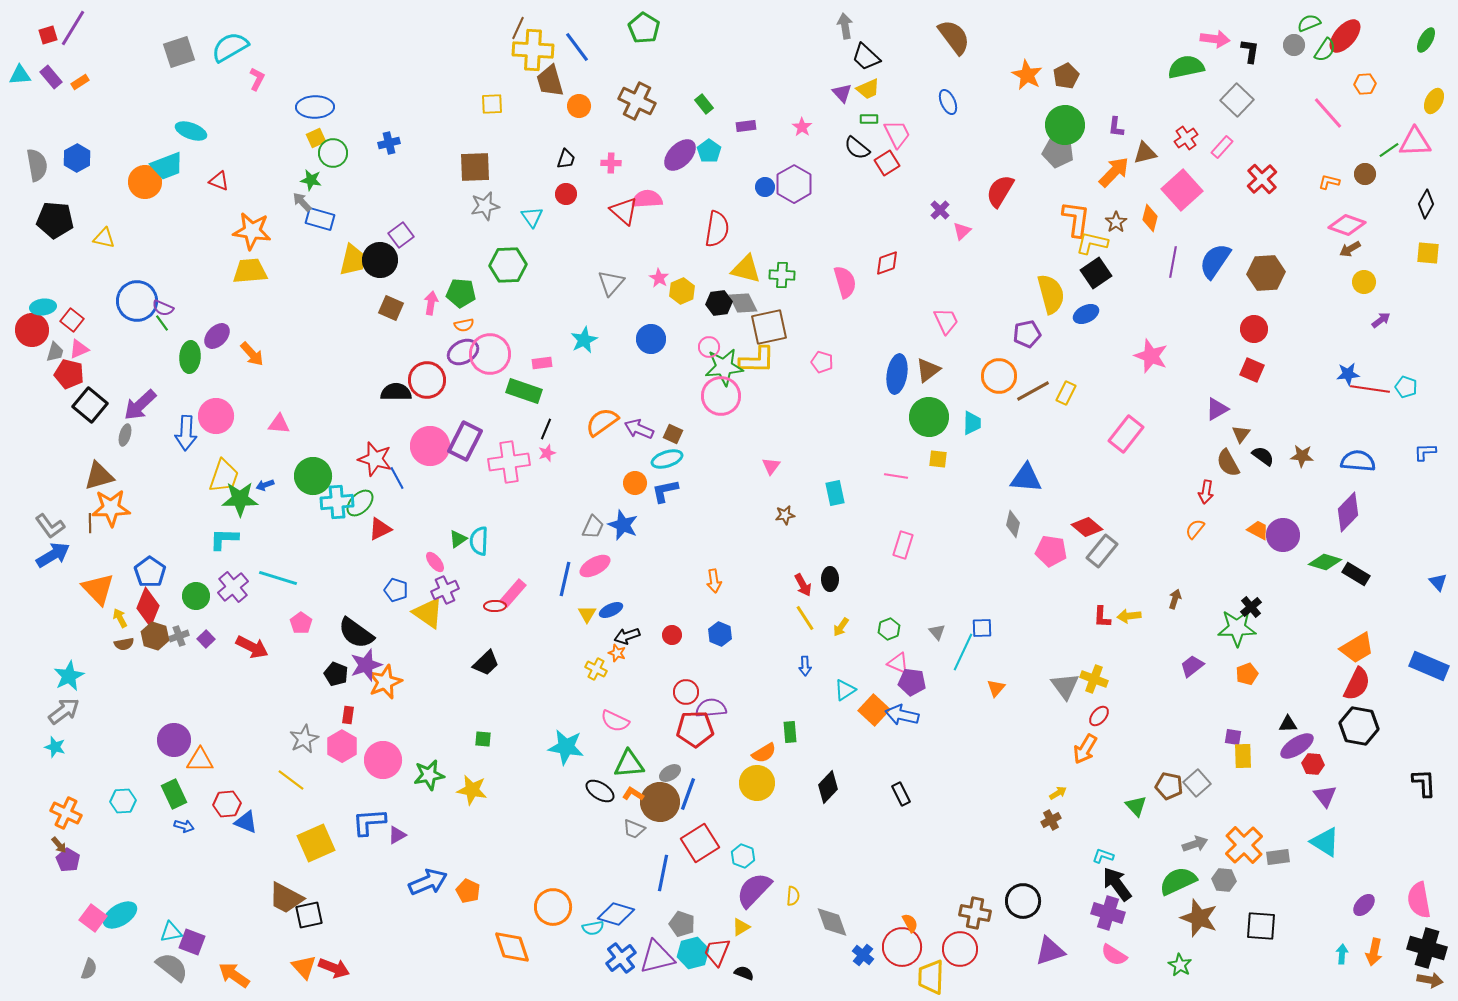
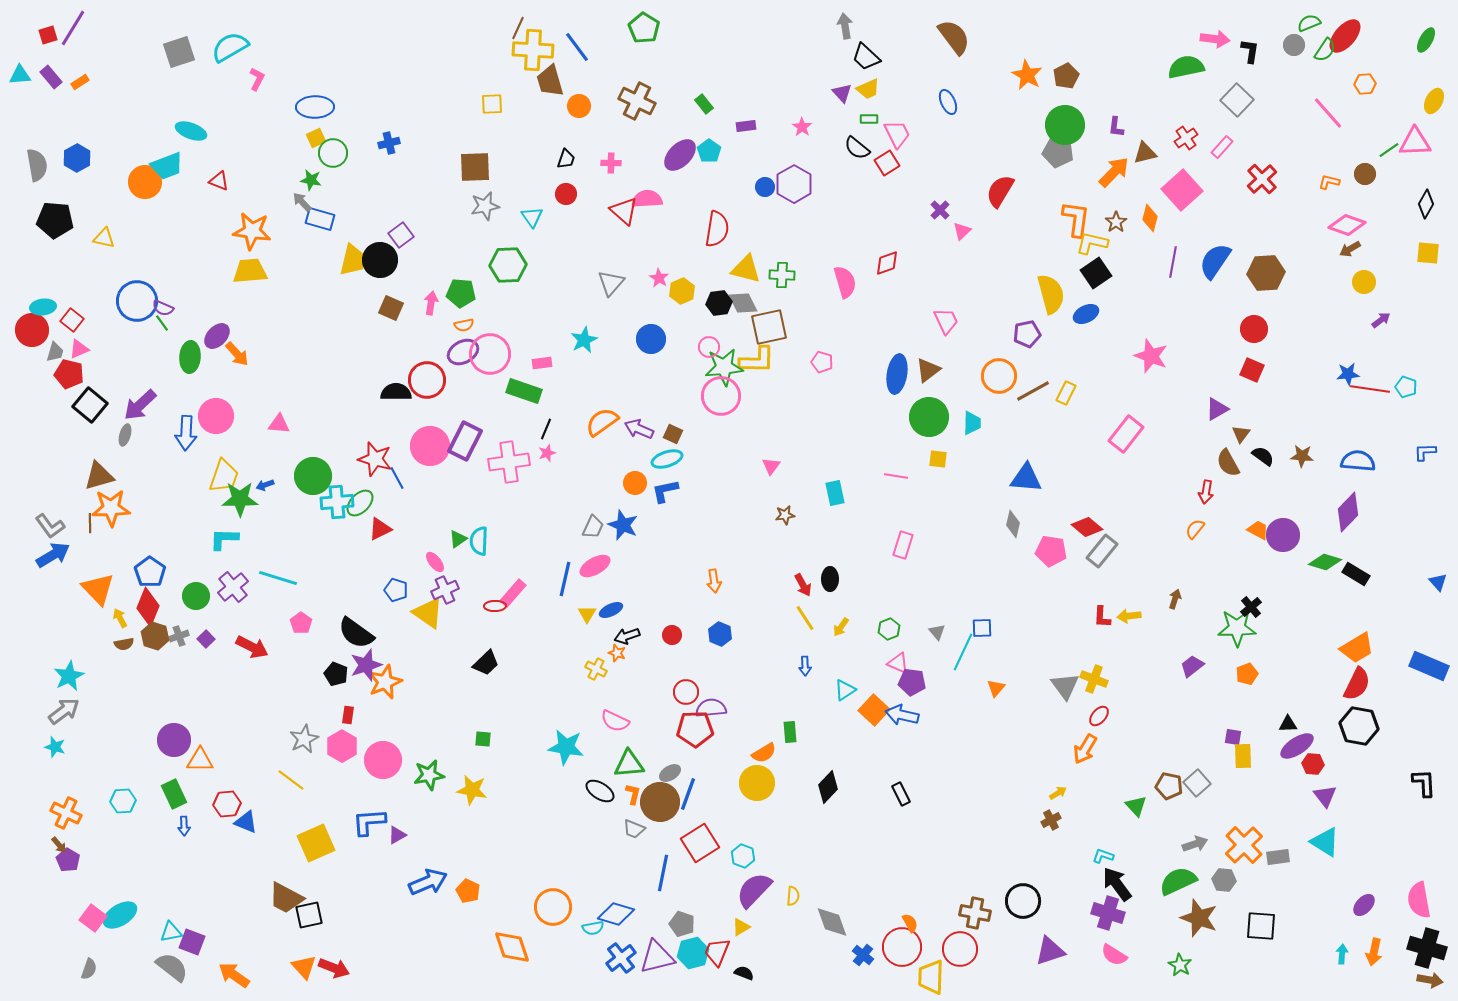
orange arrow at (252, 354): moved 15 px left
orange L-shape at (633, 794): rotated 70 degrees clockwise
blue arrow at (184, 826): rotated 72 degrees clockwise
